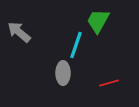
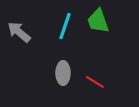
green trapezoid: rotated 48 degrees counterclockwise
cyan line: moved 11 px left, 19 px up
red line: moved 14 px left, 1 px up; rotated 48 degrees clockwise
